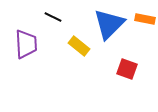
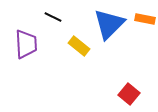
red square: moved 2 px right, 25 px down; rotated 20 degrees clockwise
